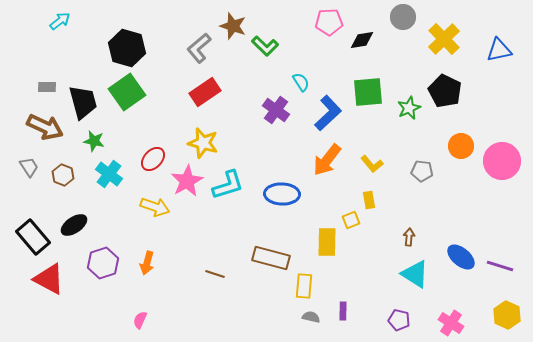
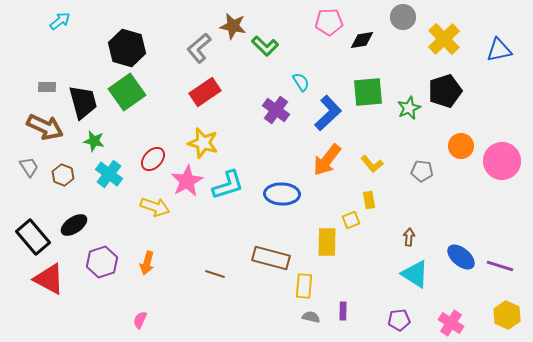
brown star at (233, 26): rotated 8 degrees counterclockwise
black pentagon at (445, 91): rotated 28 degrees clockwise
purple hexagon at (103, 263): moved 1 px left, 1 px up
purple pentagon at (399, 320): rotated 20 degrees counterclockwise
